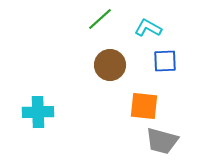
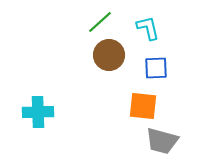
green line: moved 3 px down
cyan L-shape: rotated 48 degrees clockwise
blue square: moved 9 px left, 7 px down
brown circle: moved 1 px left, 10 px up
orange square: moved 1 px left
